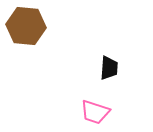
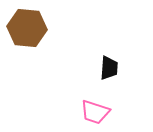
brown hexagon: moved 1 px right, 2 px down
